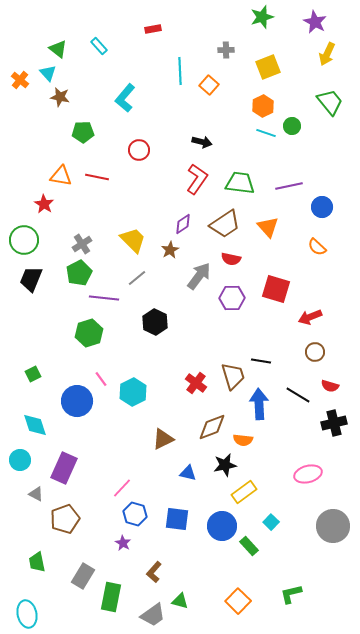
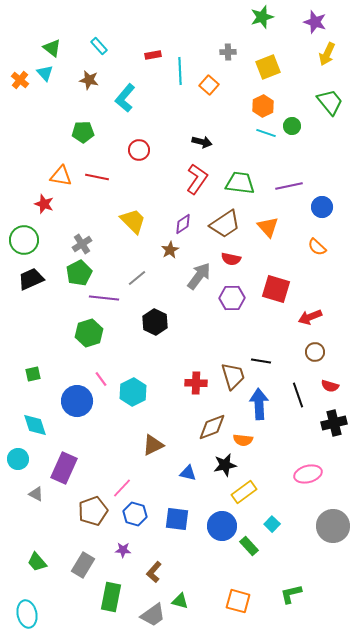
purple star at (315, 22): rotated 10 degrees counterclockwise
red rectangle at (153, 29): moved 26 px down
green triangle at (58, 49): moved 6 px left, 1 px up
gray cross at (226, 50): moved 2 px right, 2 px down
cyan triangle at (48, 73): moved 3 px left
brown star at (60, 97): moved 29 px right, 17 px up
red star at (44, 204): rotated 12 degrees counterclockwise
yellow trapezoid at (133, 240): moved 19 px up
black trapezoid at (31, 279): rotated 44 degrees clockwise
green square at (33, 374): rotated 14 degrees clockwise
red cross at (196, 383): rotated 35 degrees counterclockwise
black line at (298, 395): rotated 40 degrees clockwise
brown triangle at (163, 439): moved 10 px left, 6 px down
cyan circle at (20, 460): moved 2 px left, 1 px up
brown pentagon at (65, 519): moved 28 px right, 8 px up
cyan square at (271, 522): moved 1 px right, 2 px down
purple star at (123, 543): moved 7 px down; rotated 28 degrees counterclockwise
green trapezoid at (37, 562): rotated 30 degrees counterclockwise
gray rectangle at (83, 576): moved 11 px up
orange square at (238, 601): rotated 30 degrees counterclockwise
